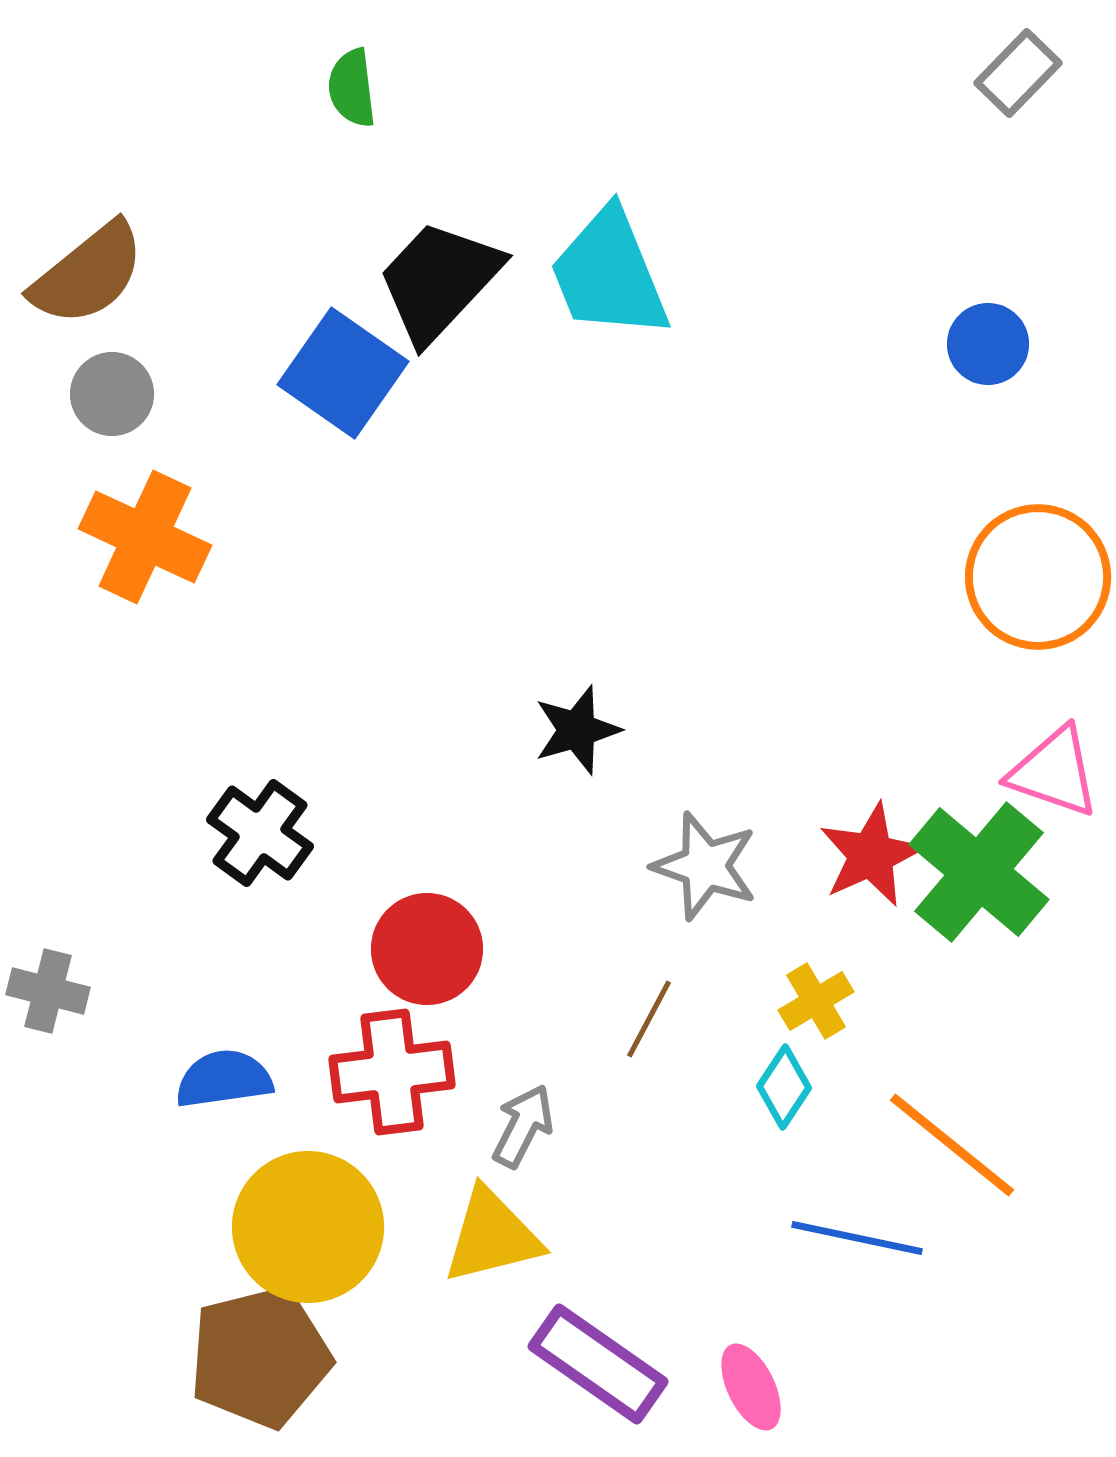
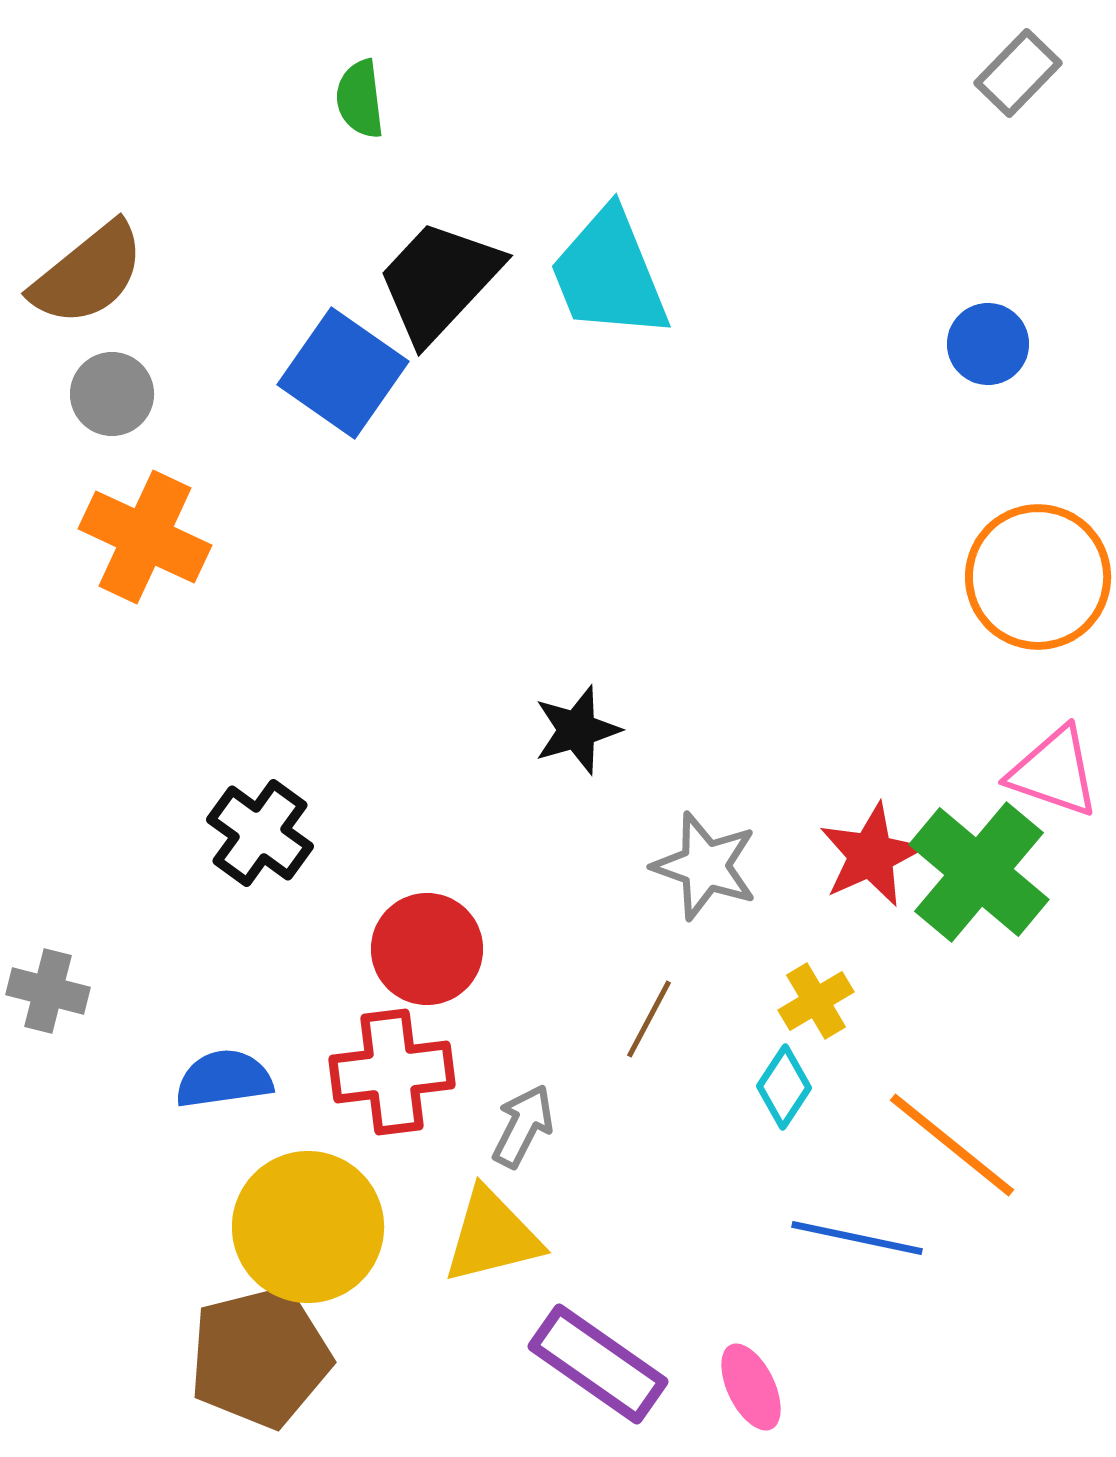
green semicircle: moved 8 px right, 11 px down
